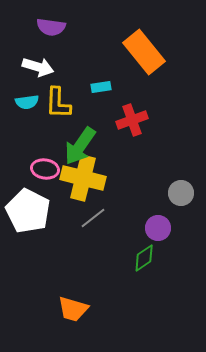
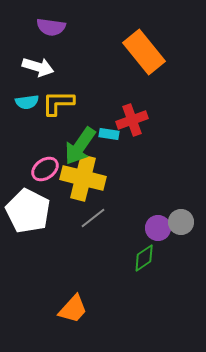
cyan rectangle: moved 8 px right, 47 px down; rotated 18 degrees clockwise
yellow L-shape: rotated 88 degrees clockwise
pink ellipse: rotated 44 degrees counterclockwise
gray circle: moved 29 px down
orange trapezoid: rotated 64 degrees counterclockwise
